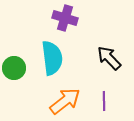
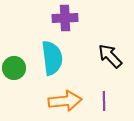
purple cross: rotated 20 degrees counterclockwise
black arrow: moved 1 px right, 2 px up
orange arrow: rotated 32 degrees clockwise
